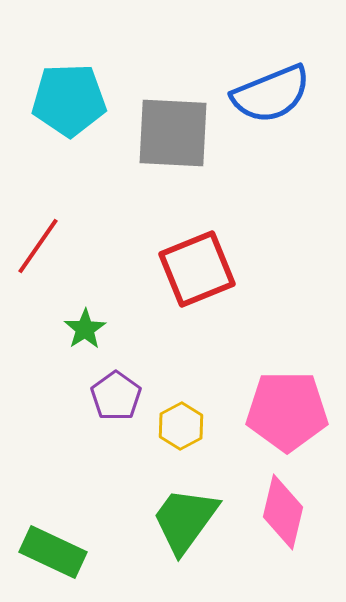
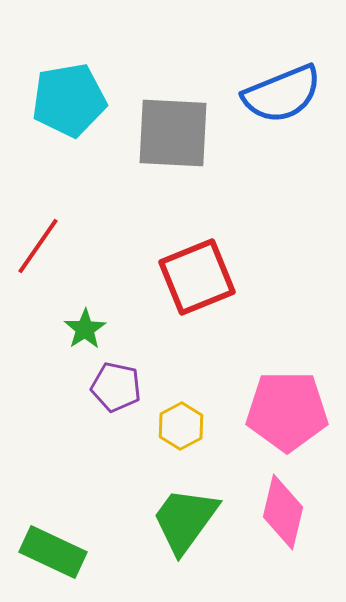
blue semicircle: moved 11 px right
cyan pentagon: rotated 8 degrees counterclockwise
red square: moved 8 px down
purple pentagon: moved 9 px up; rotated 24 degrees counterclockwise
